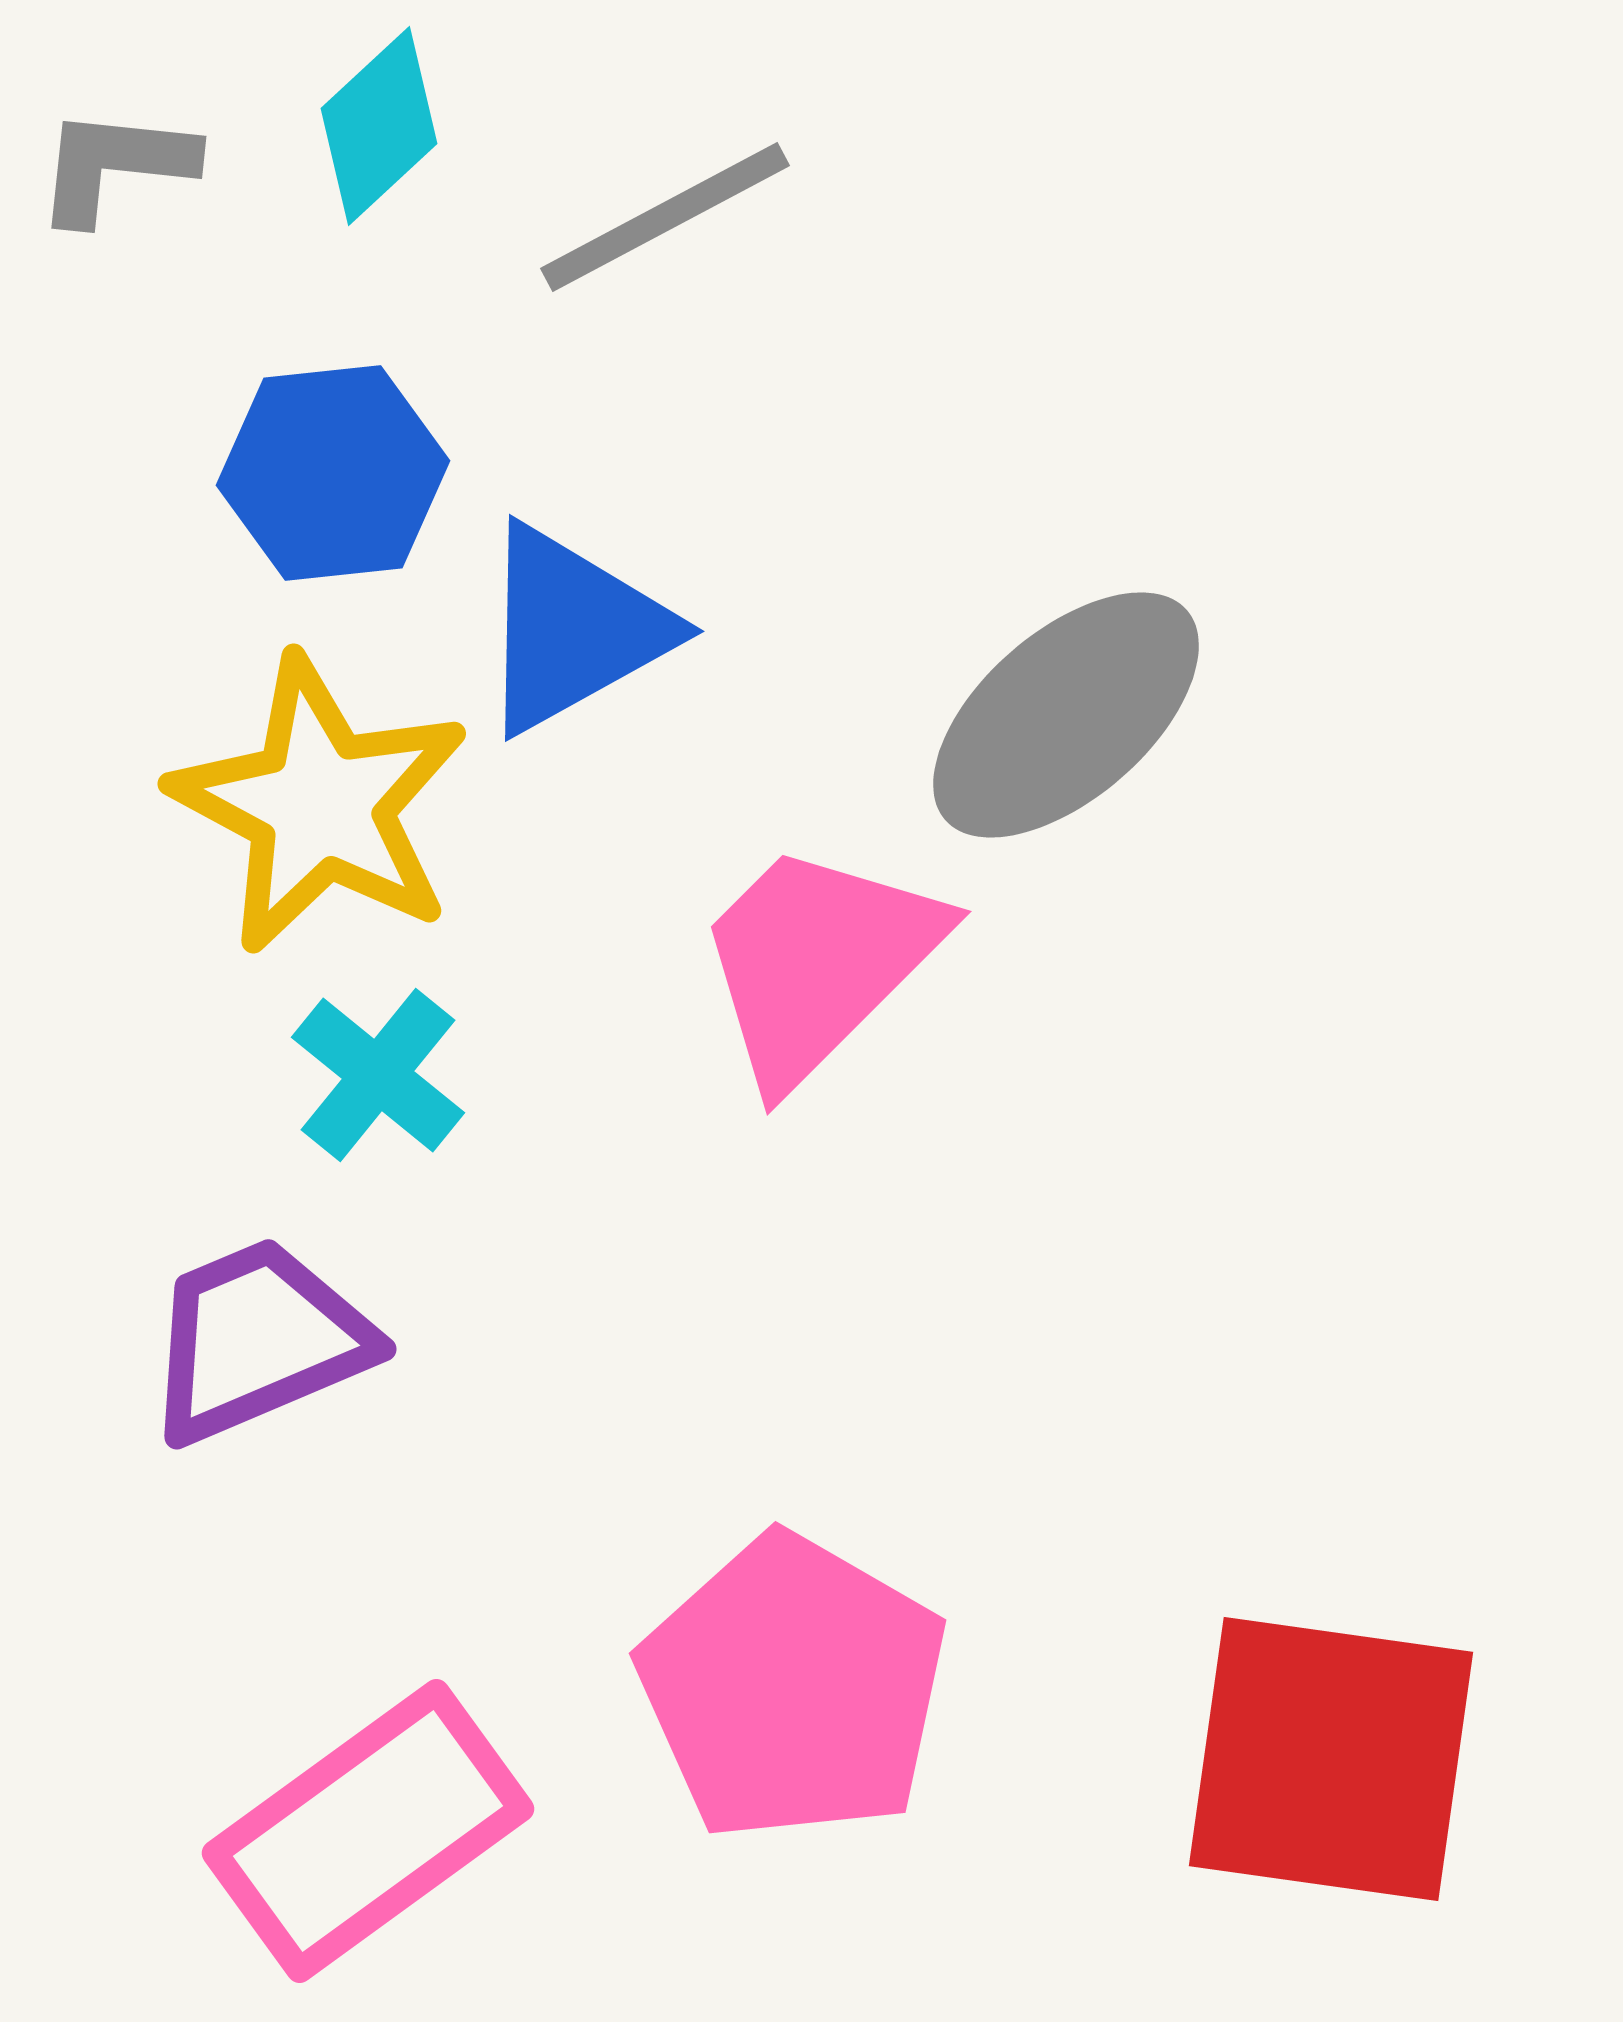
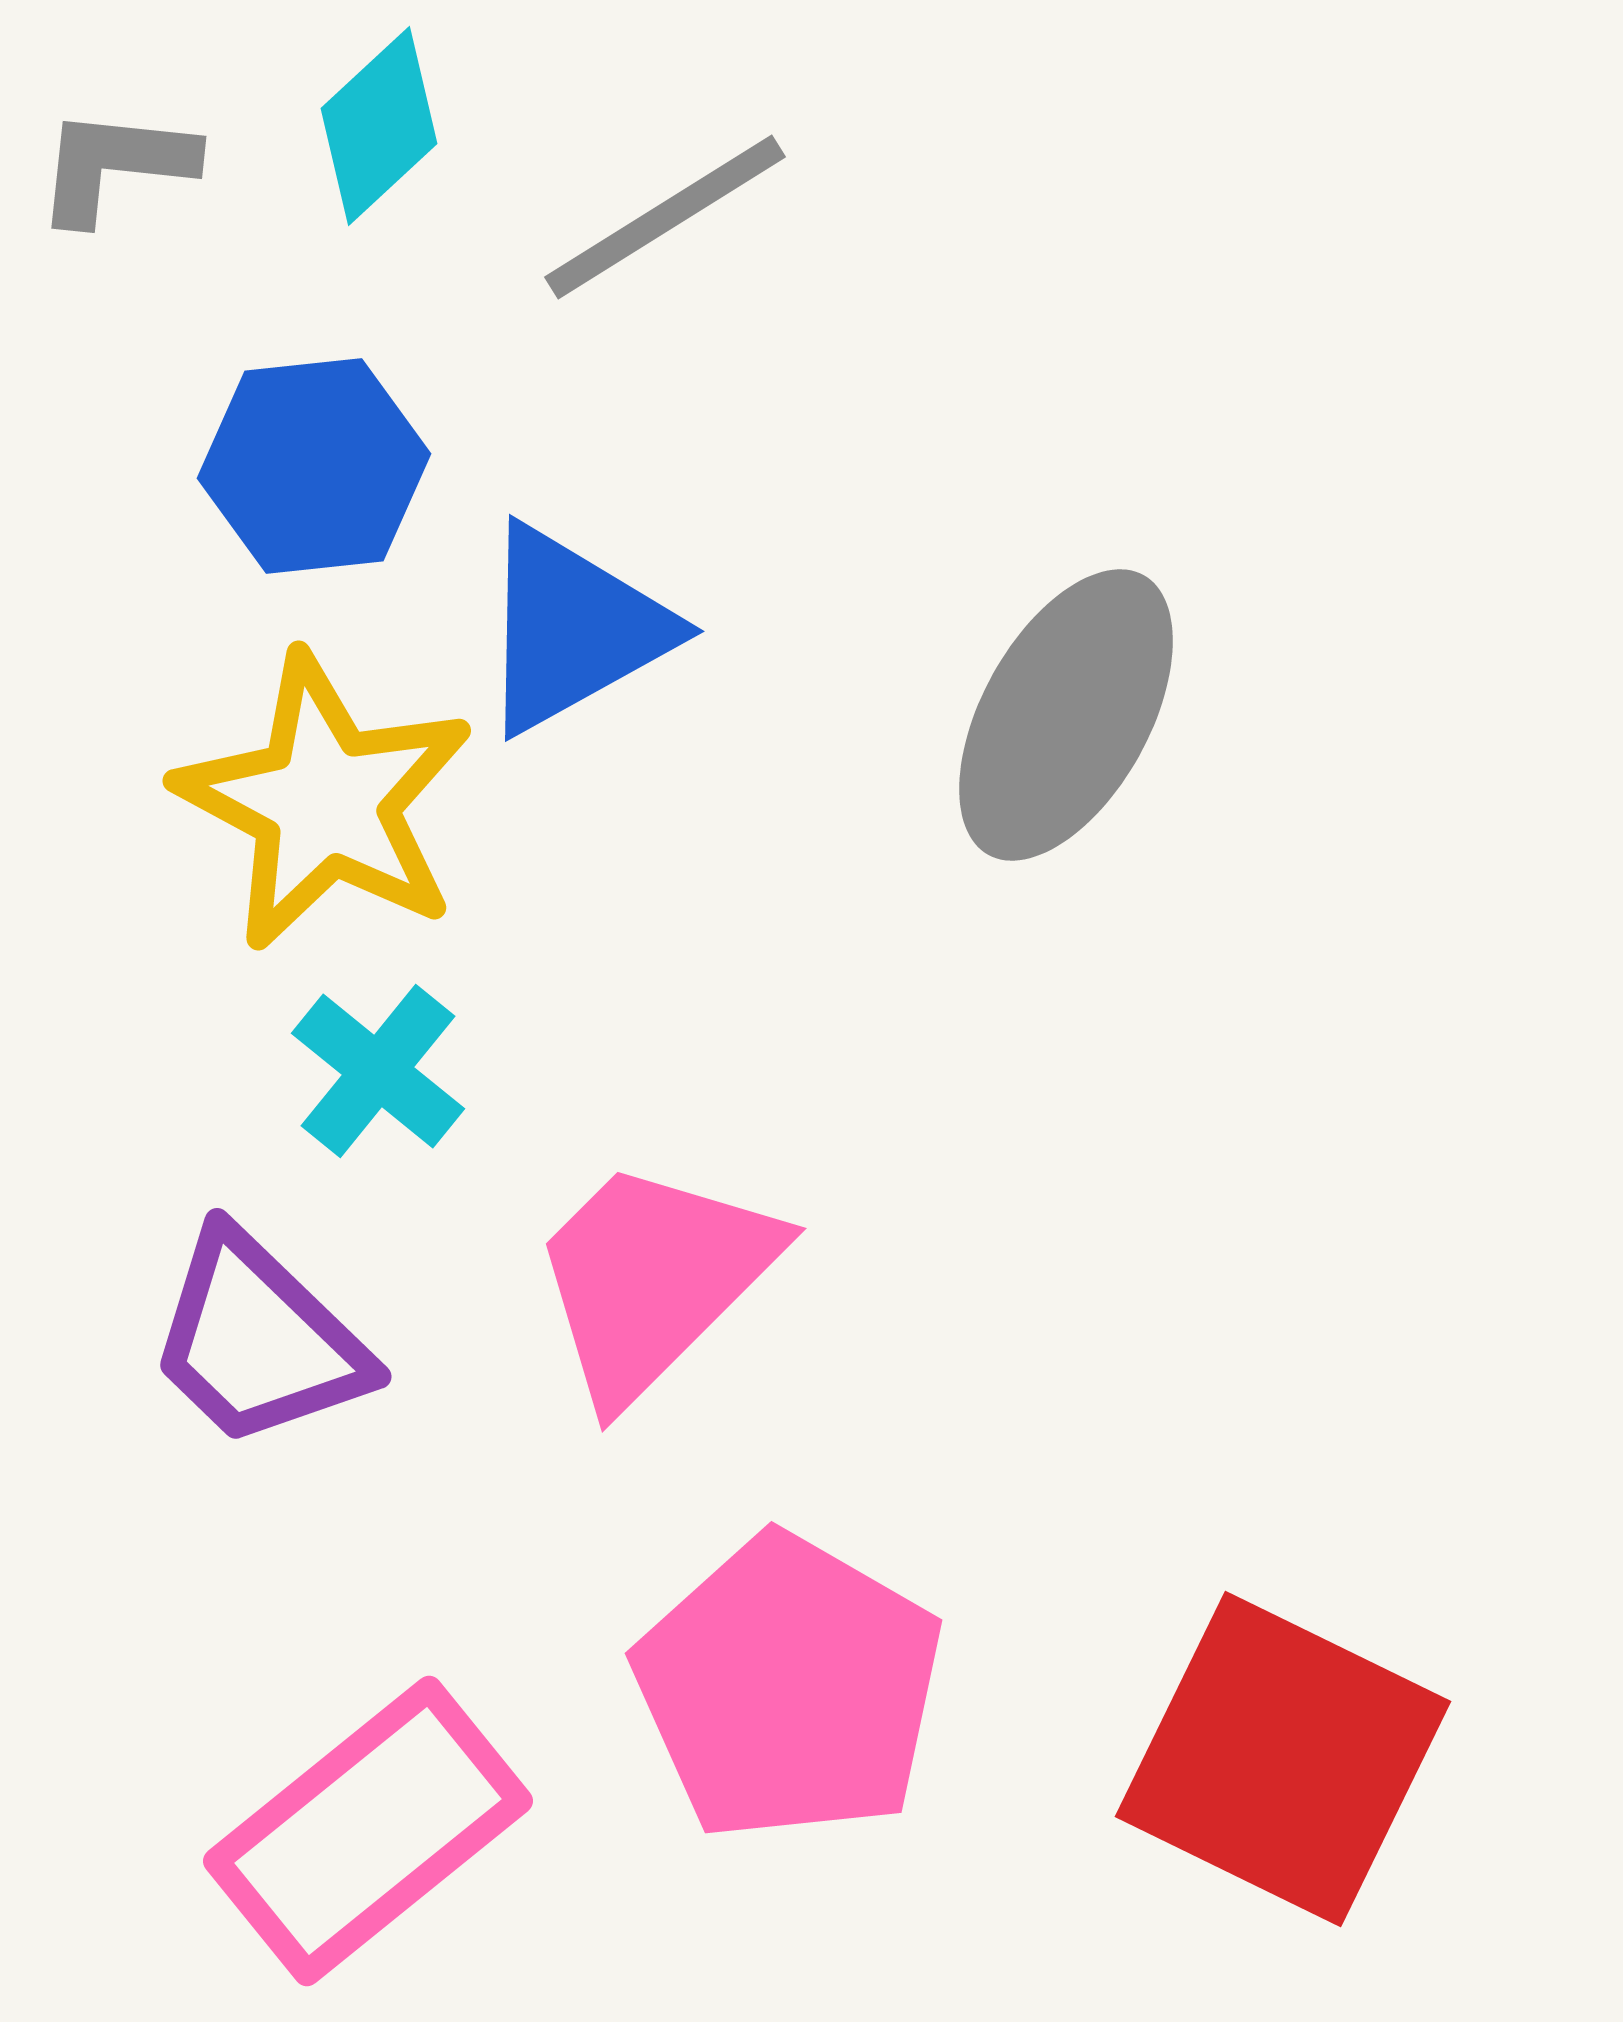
gray line: rotated 4 degrees counterclockwise
blue hexagon: moved 19 px left, 7 px up
gray ellipse: rotated 20 degrees counterclockwise
yellow star: moved 5 px right, 3 px up
pink trapezoid: moved 165 px left, 317 px down
cyan cross: moved 4 px up
purple trapezoid: rotated 113 degrees counterclockwise
pink pentagon: moved 4 px left
red square: moved 48 px left; rotated 18 degrees clockwise
pink rectangle: rotated 3 degrees counterclockwise
